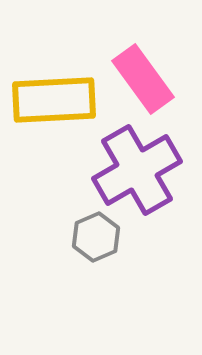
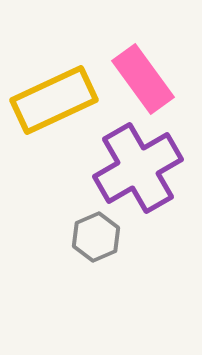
yellow rectangle: rotated 22 degrees counterclockwise
purple cross: moved 1 px right, 2 px up
